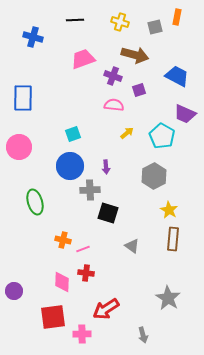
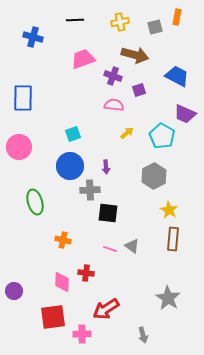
yellow cross: rotated 30 degrees counterclockwise
black square: rotated 10 degrees counterclockwise
pink line: moved 27 px right; rotated 40 degrees clockwise
